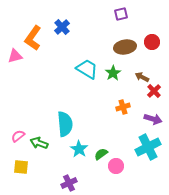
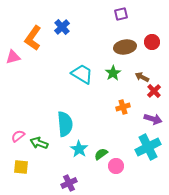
pink triangle: moved 2 px left, 1 px down
cyan trapezoid: moved 5 px left, 5 px down
